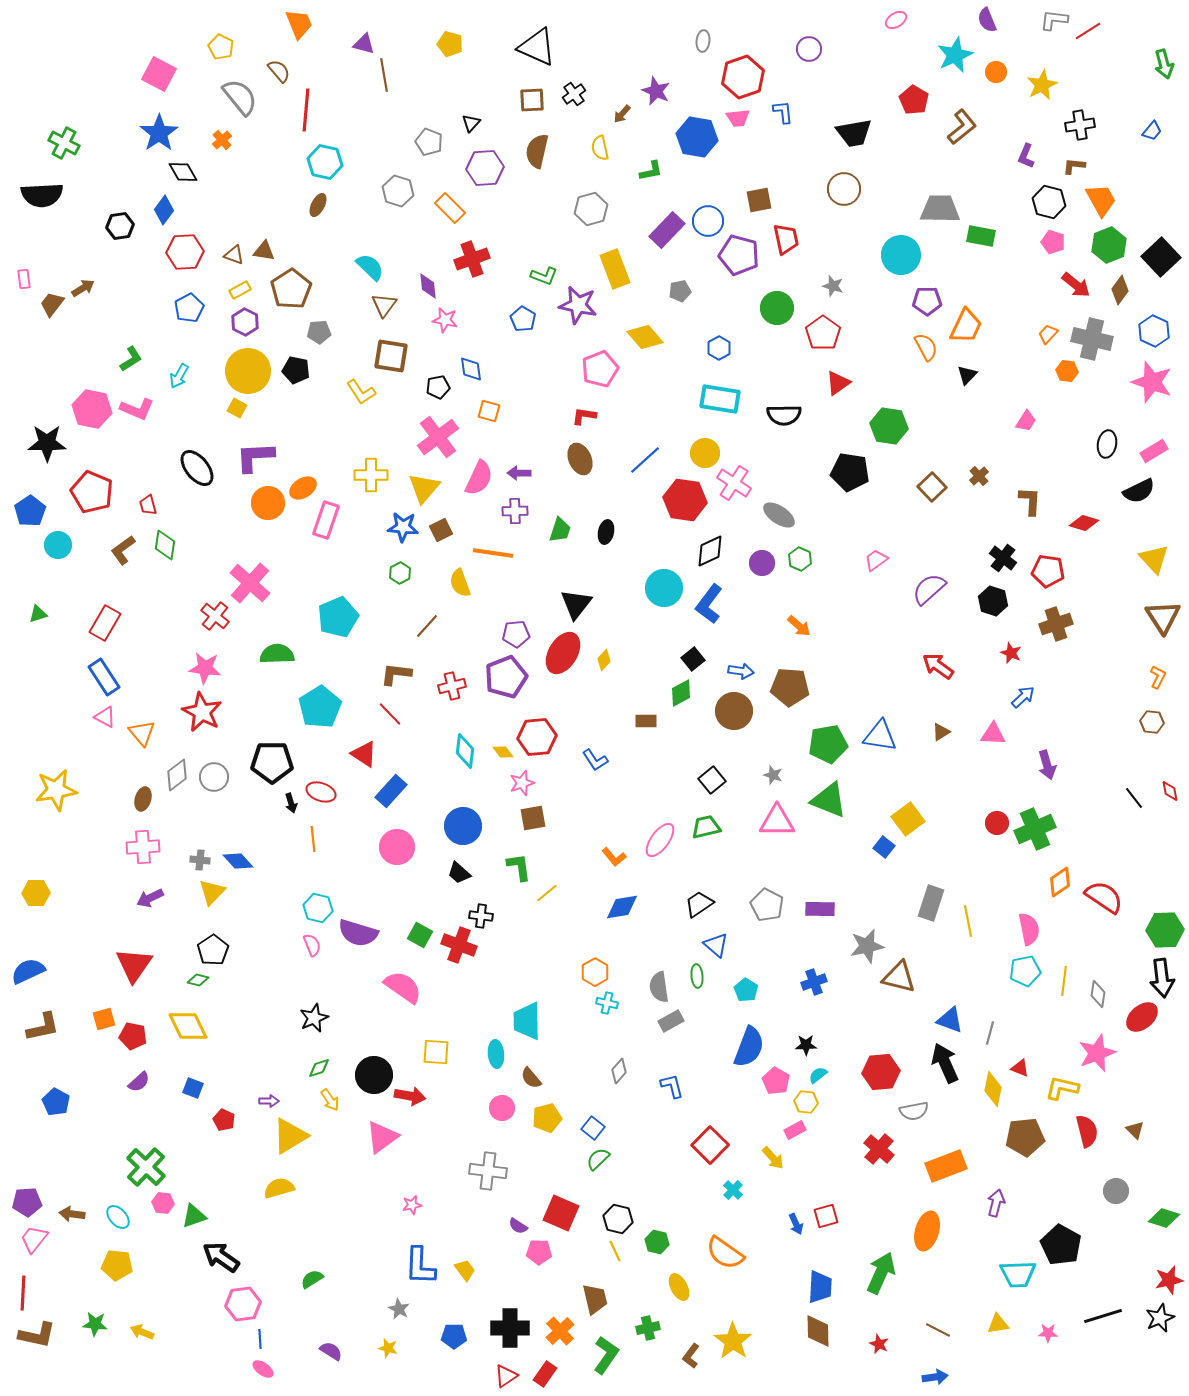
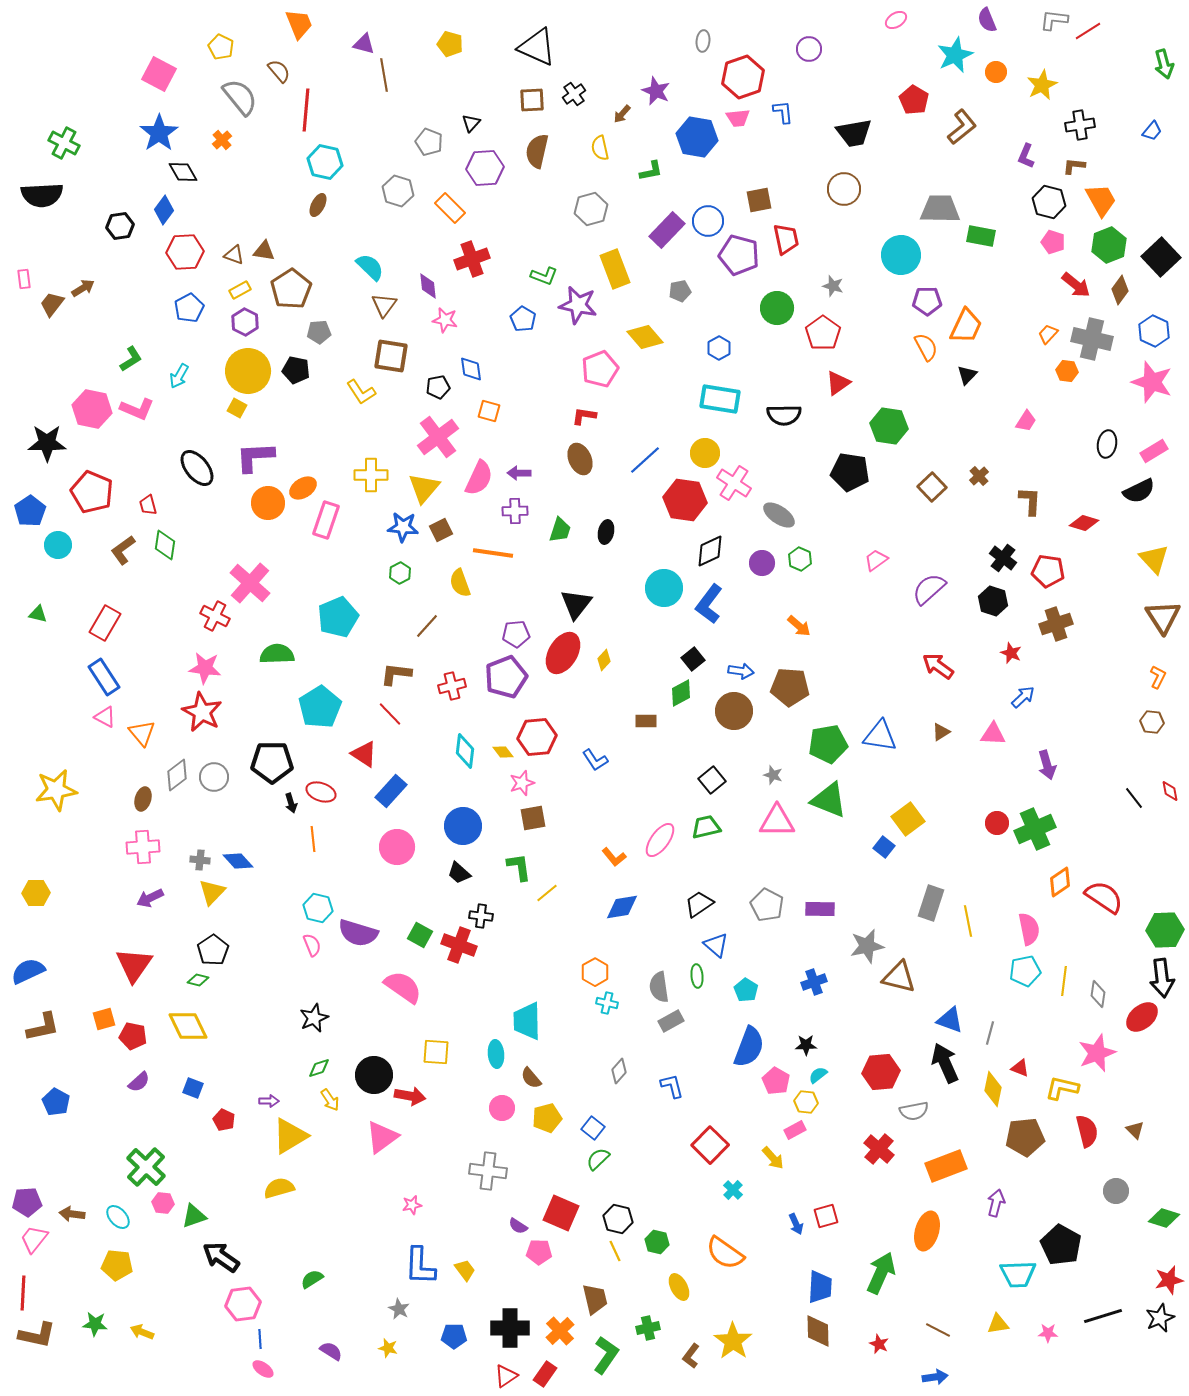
green triangle at (38, 614): rotated 30 degrees clockwise
red cross at (215, 616): rotated 12 degrees counterclockwise
